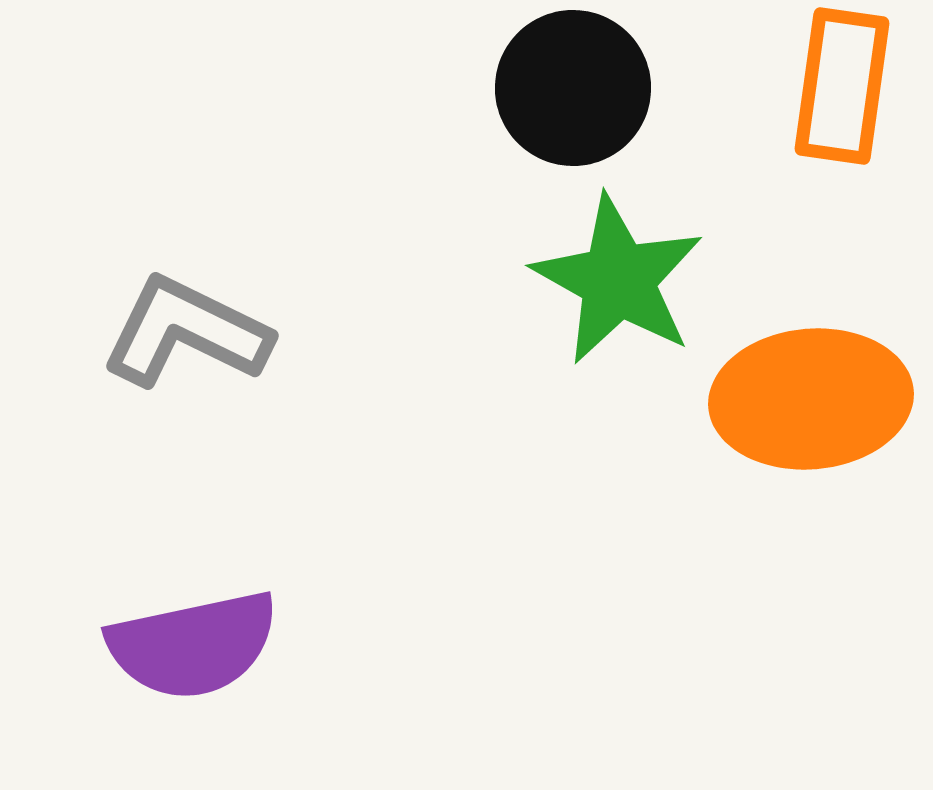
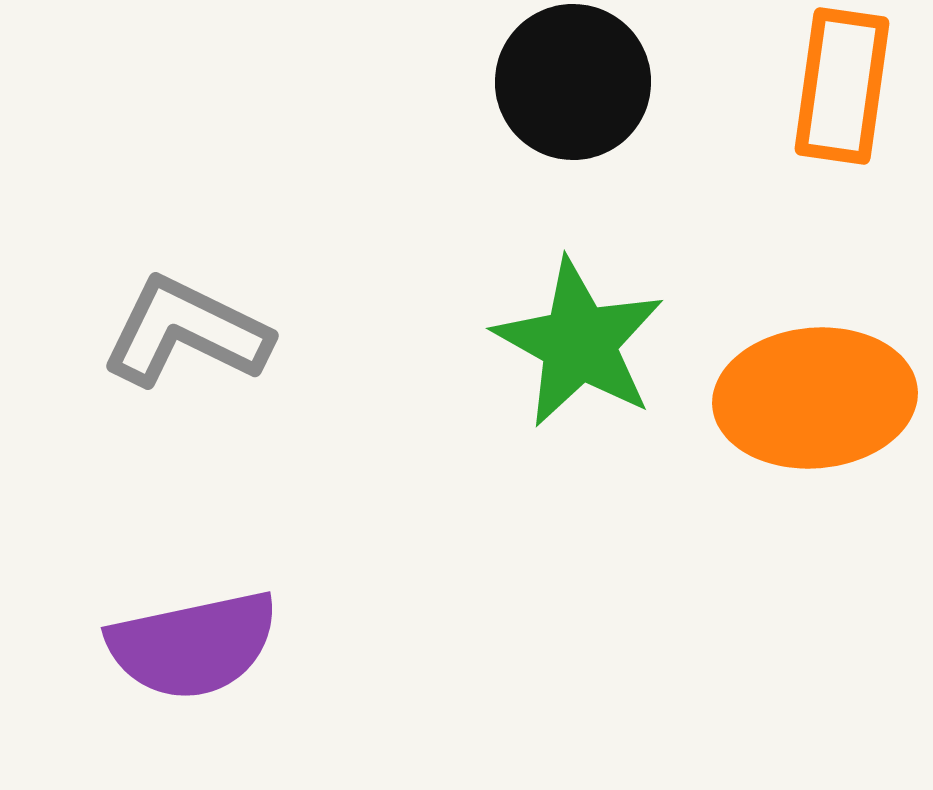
black circle: moved 6 px up
green star: moved 39 px left, 63 px down
orange ellipse: moved 4 px right, 1 px up
